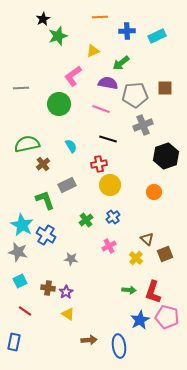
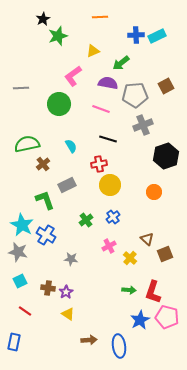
blue cross at (127, 31): moved 9 px right, 4 px down
brown square at (165, 88): moved 1 px right, 2 px up; rotated 28 degrees counterclockwise
yellow cross at (136, 258): moved 6 px left
